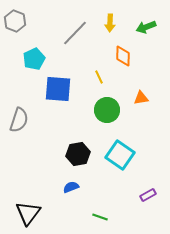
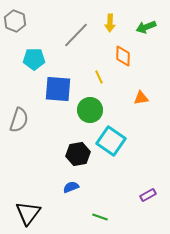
gray line: moved 1 px right, 2 px down
cyan pentagon: rotated 25 degrees clockwise
green circle: moved 17 px left
cyan square: moved 9 px left, 14 px up
